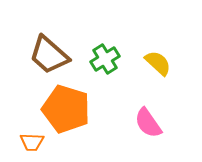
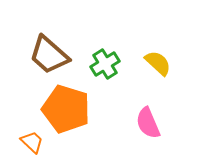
green cross: moved 5 px down
pink semicircle: rotated 12 degrees clockwise
orange trapezoid: rotated 140 degrees counterclockwise
